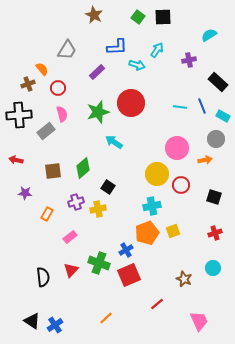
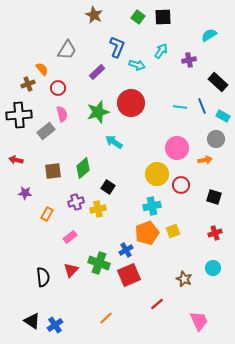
blue L-shape at (117, 47): rotated 65 degrees counterclockwise
cyan arrow at (157, 50): moved 4 px right, 1 px down
